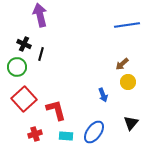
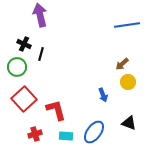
black triangle: moved 2 px left; rotated 49 degrees counterclockwise
